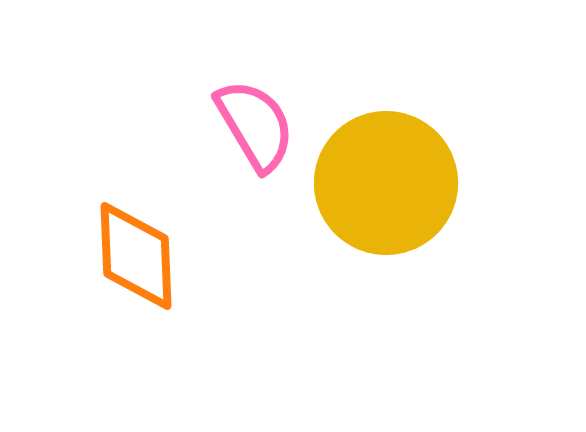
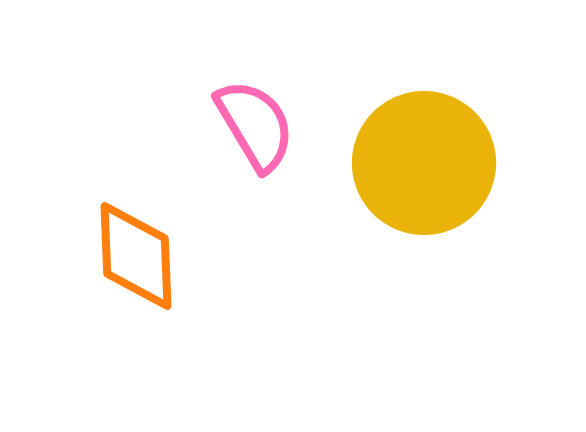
yellow circle: moved 38 px right, 20 px up
